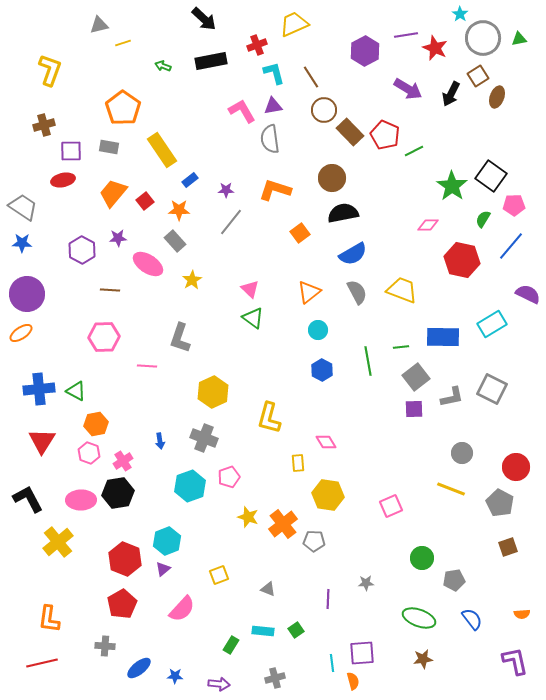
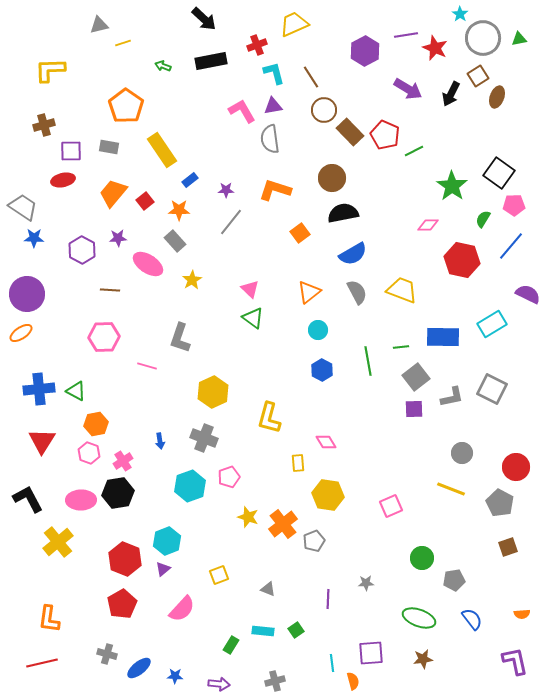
yellow L-shape at (50, 70): rotated 112 degrees counterclockwise
orange pentagon at (123, 108): moved 3 px right, 2 px up
black square at (491, 176): moved 8 px right, 3 px up
blue star at (22, 243): moved 12 px right, 5 px up
pink line at (147, 366): rotated 12 degrees clockwise
gray pentagon at (314, 541): rotated 25 degrees counterclockwise
gray cross at (105, 646): moved 2 px right, 8 px down; rotated 12 degrees clockwise
purple square at (362, 653): moved 9 px right
gray cross at (275, 678): moved 3 px down
